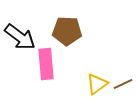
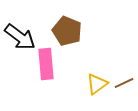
brown pentagon: rotated 20 degrees clockwise
brown line: moved 1 px right, 1 px up
